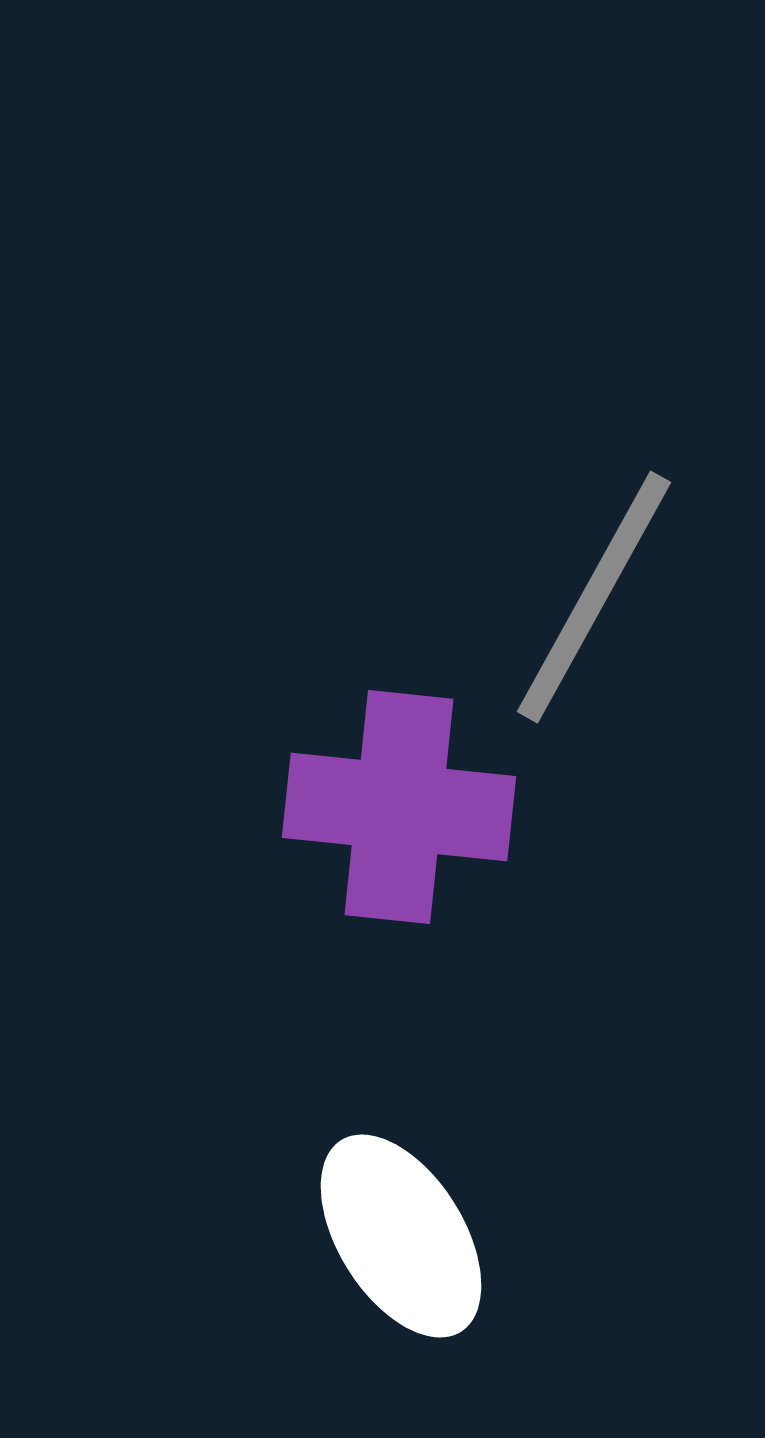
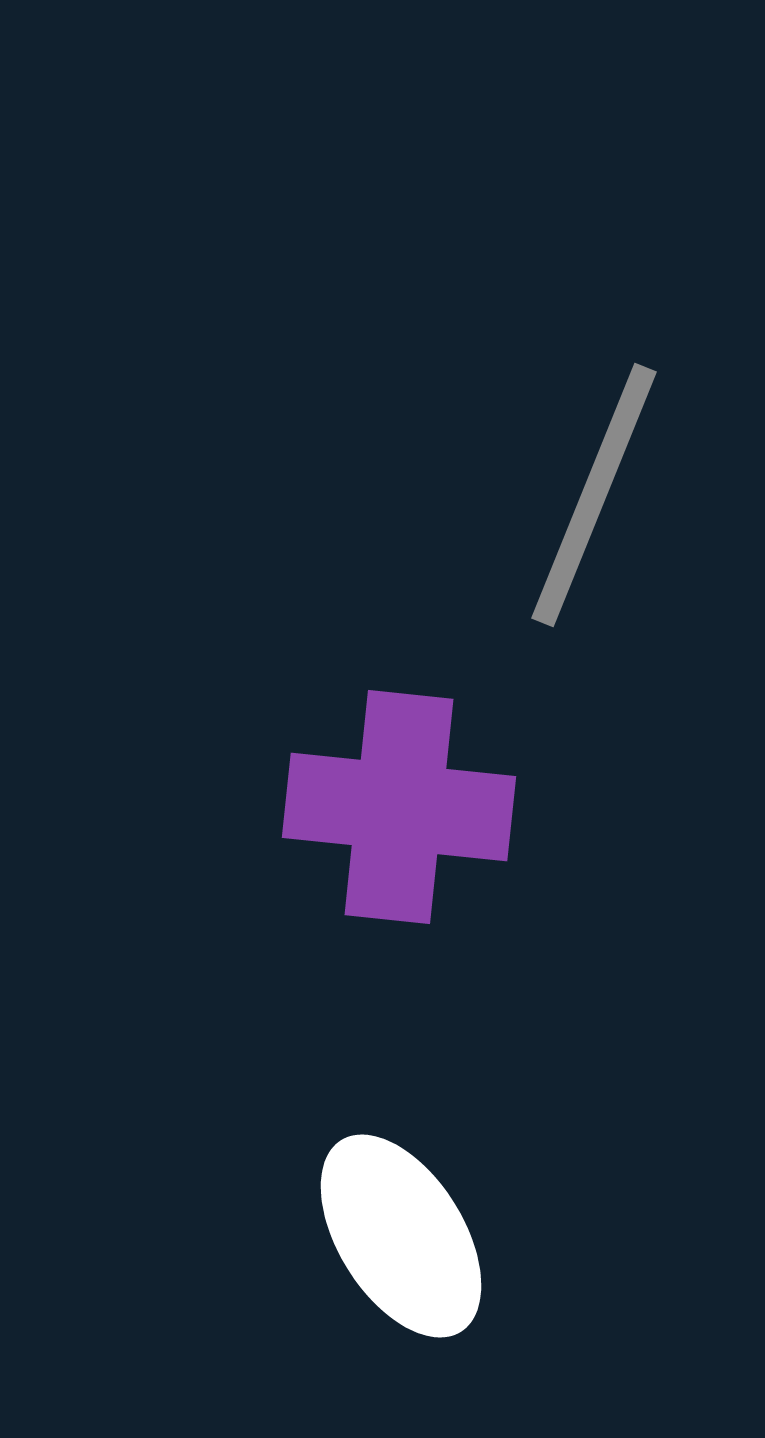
gray line: moved 102 px up; rotated 7 degrees counterclockwise
